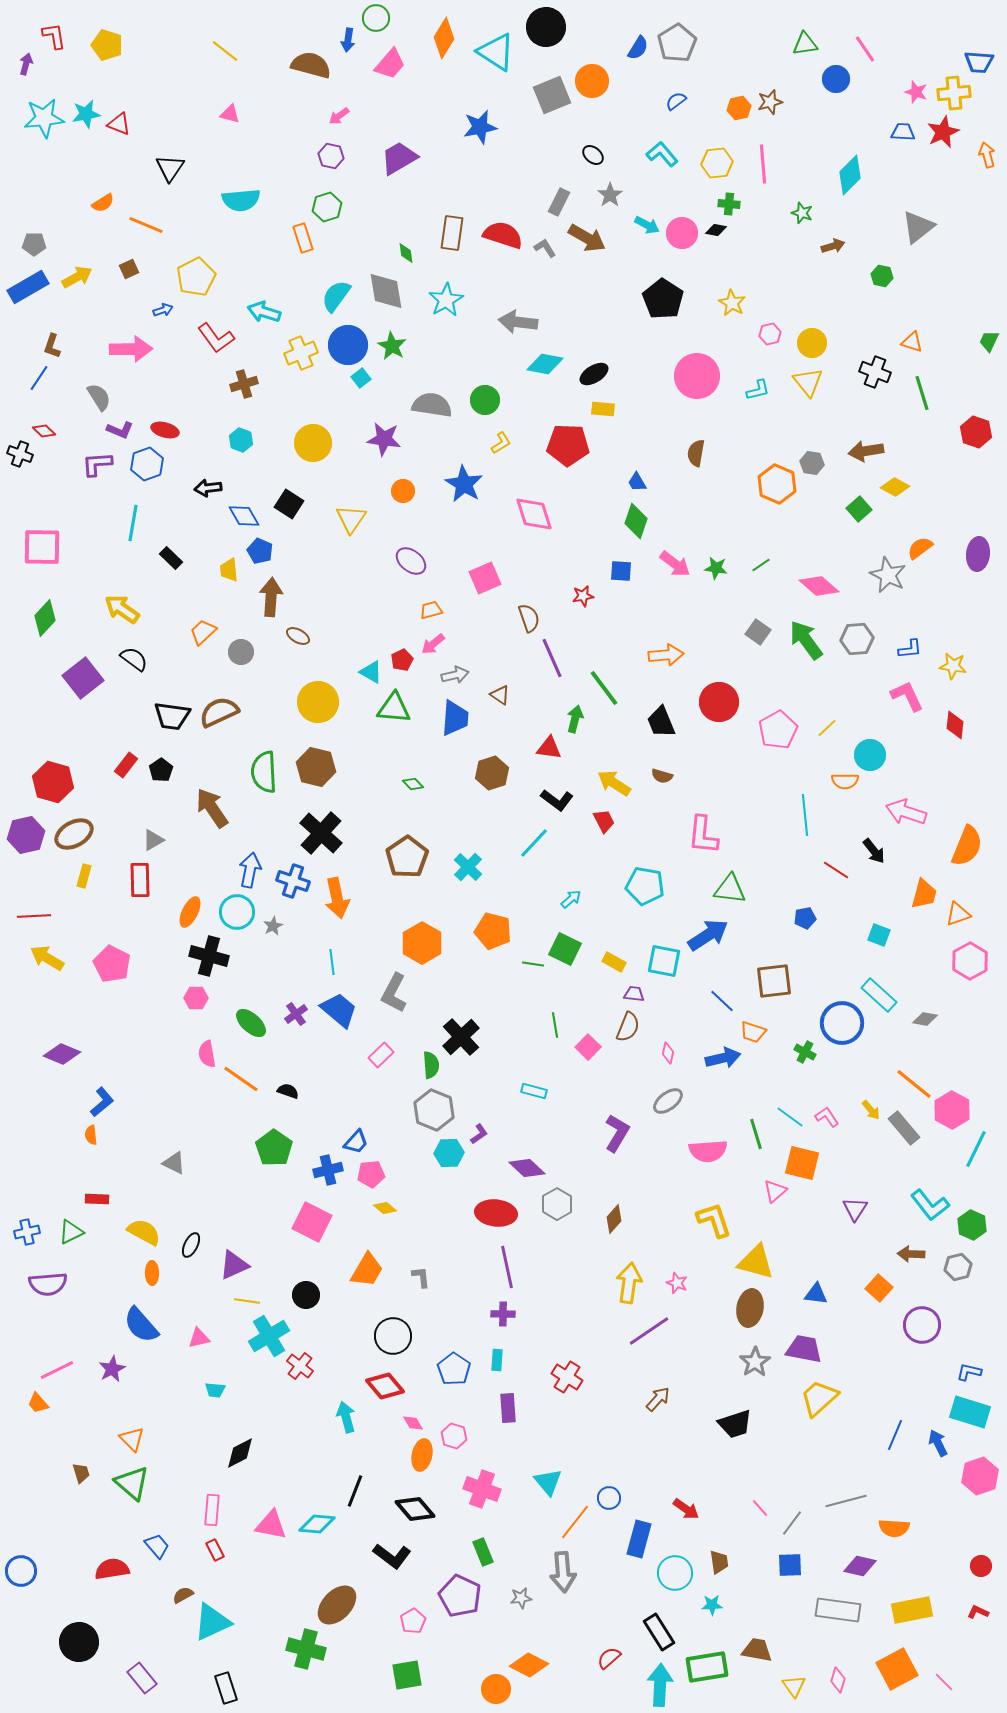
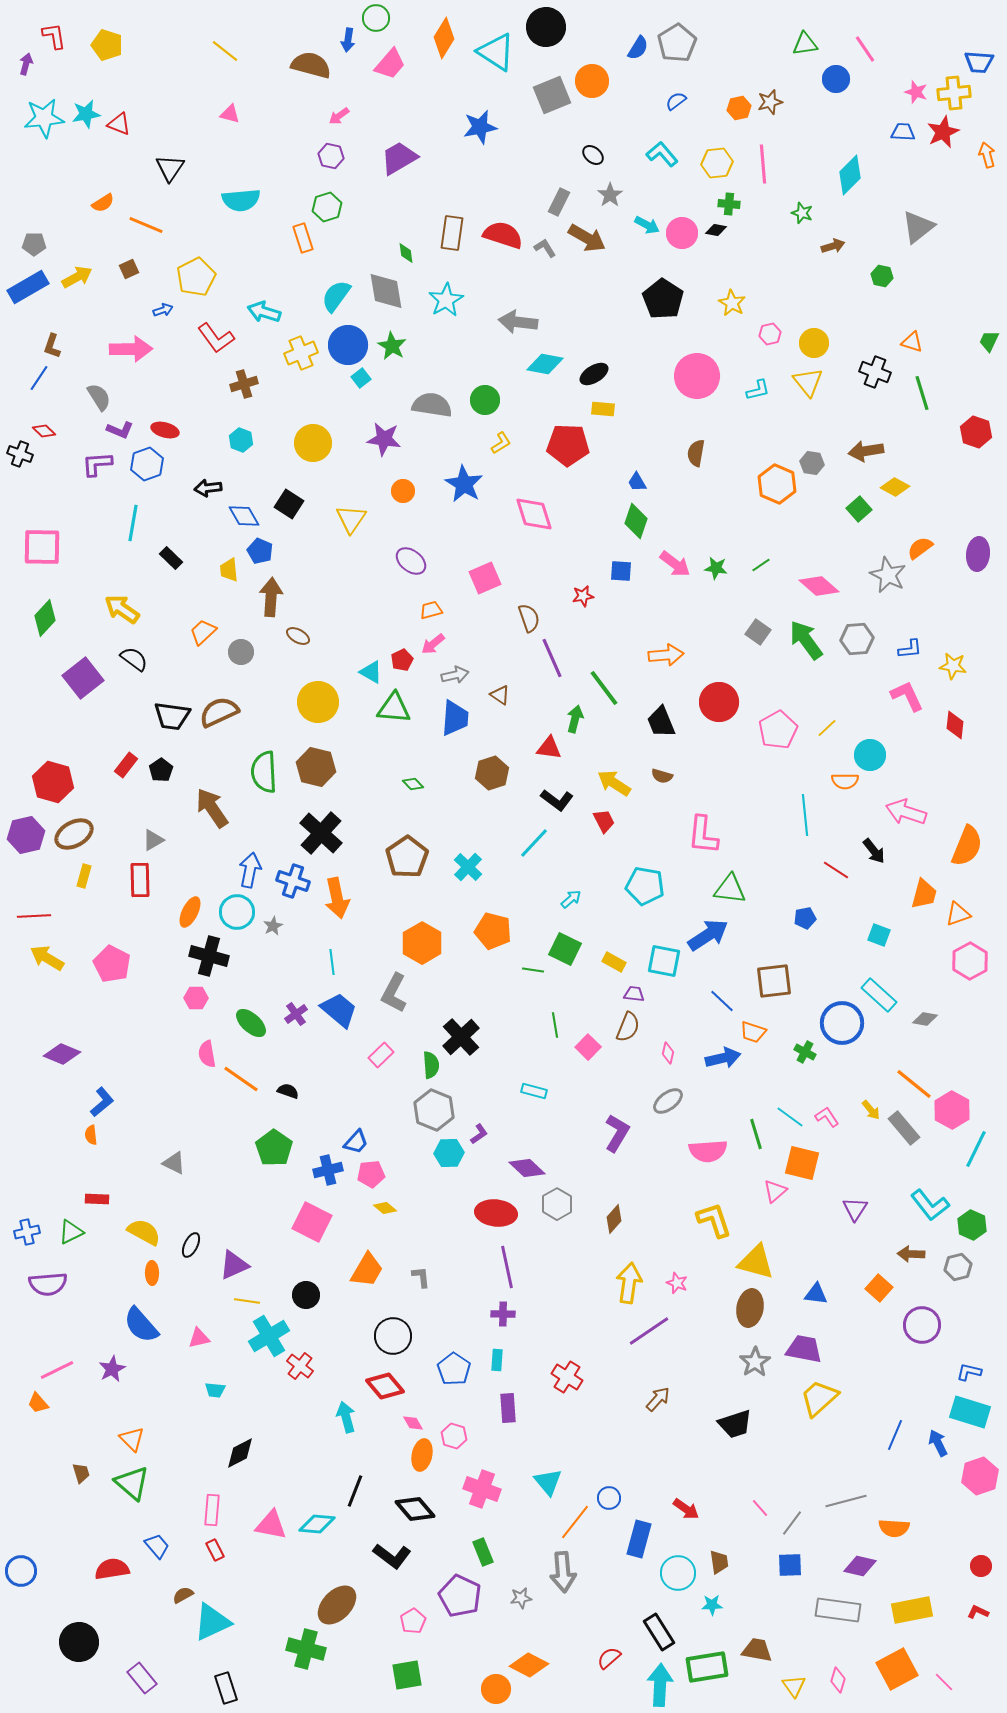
yellow circle at (812, 343): moved 2 px right
green line at (533, 964): moved 6 px down
cyan circle at (675, 1573): moved 3 px right
